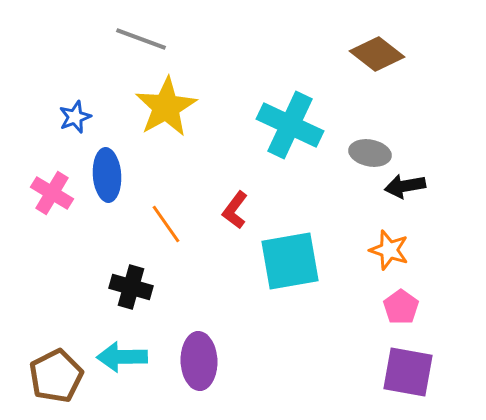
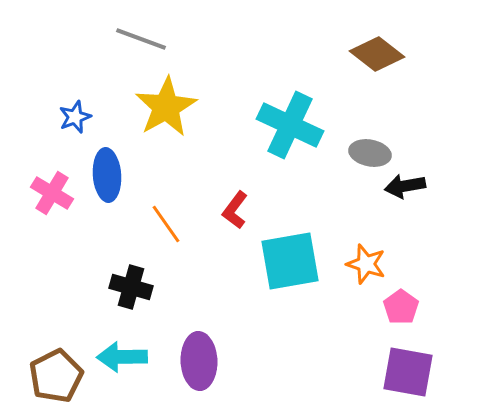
orange star: moved 23 px left, 14 px down
